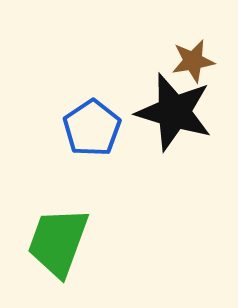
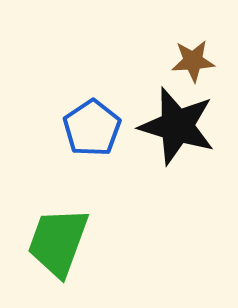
brown star: rotated 6 degrees clockwise
black star: moved 3 px right, 14 px down
